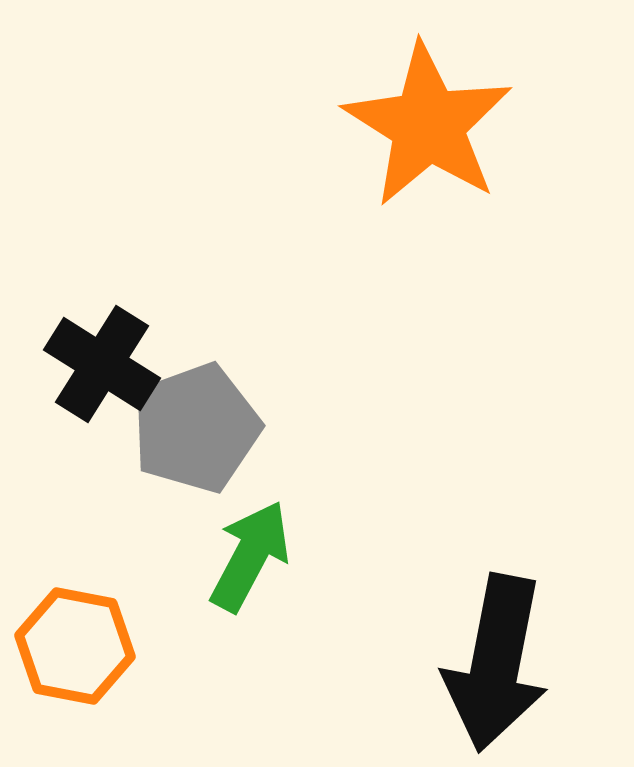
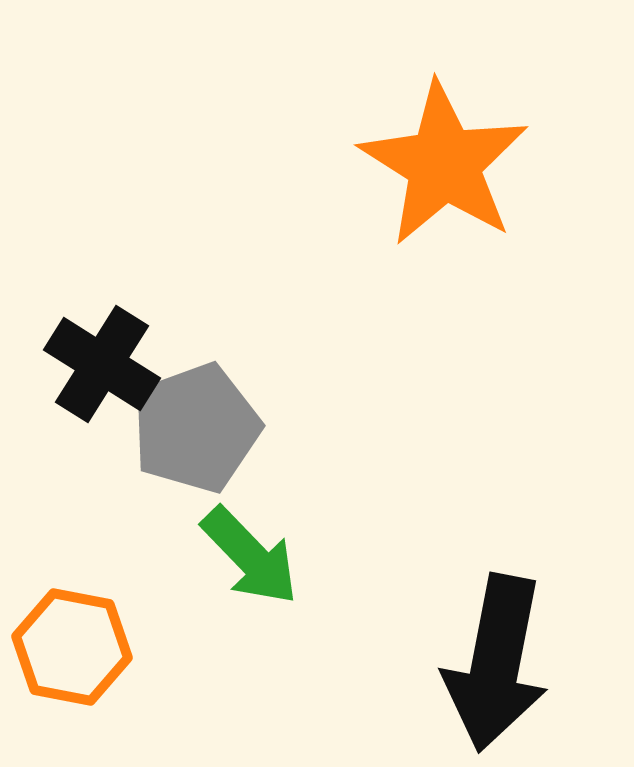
orange star: moved 16 px right, 39 px down
green arrow: rotated 108 degrees clockwise
orange hexagon: moved 3 px left, 1 px down
